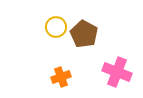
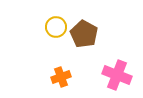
pink cross: moved 3 px down
